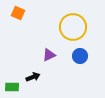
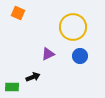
purple triangle: moved 1 px left, 1 px up
